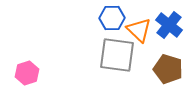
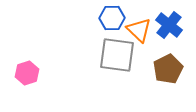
brown pentagon: rotated 28 degrees clockwise
